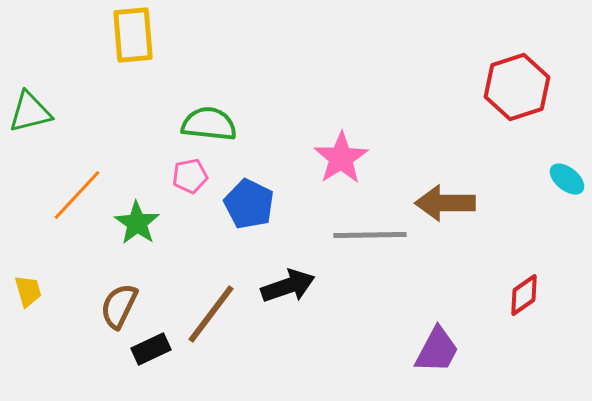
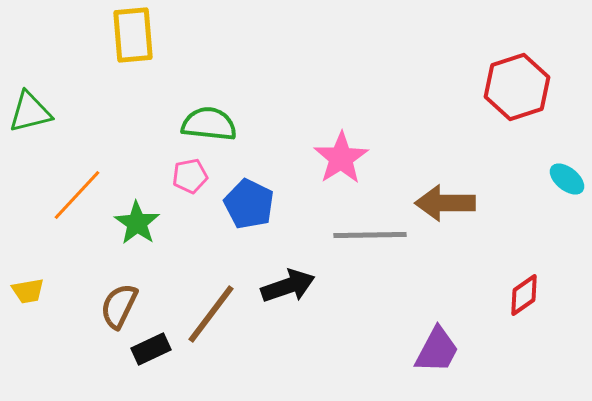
yellow trapezoid: rotated 96 degrees clockwise
